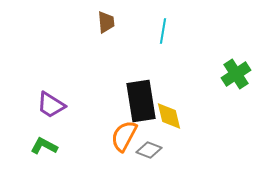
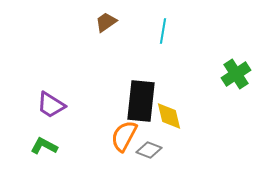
brown trapezoid: rotated 120 degrees counterclockwise
black rectangle: rotated 15 degrees clockwise
